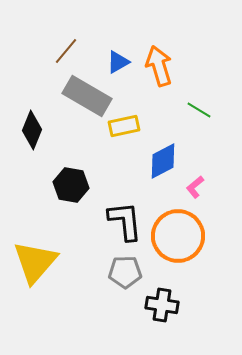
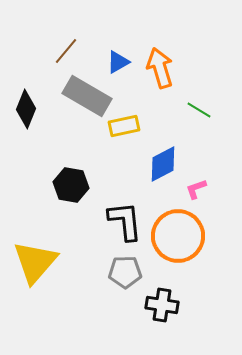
orange arrow: moved 1 px right, 2 px down
black diamond: moved 6 px left, 21 px up
blue diamond: moved 3 px down
pink L-shape: moved 1 px right, 2 px down; rotated 20 degrees clockwise
